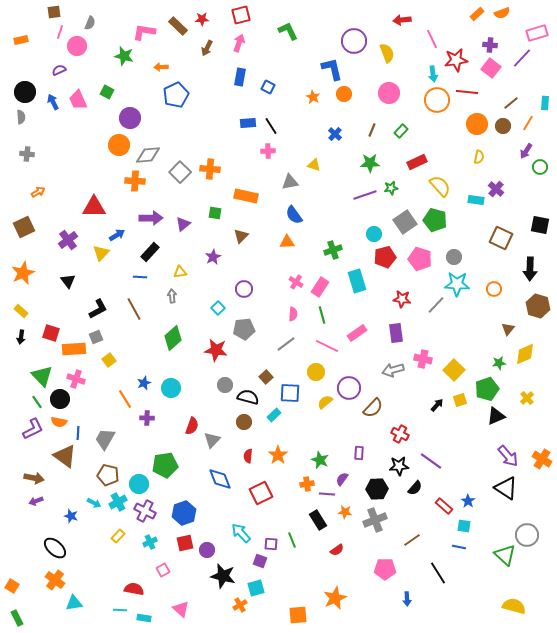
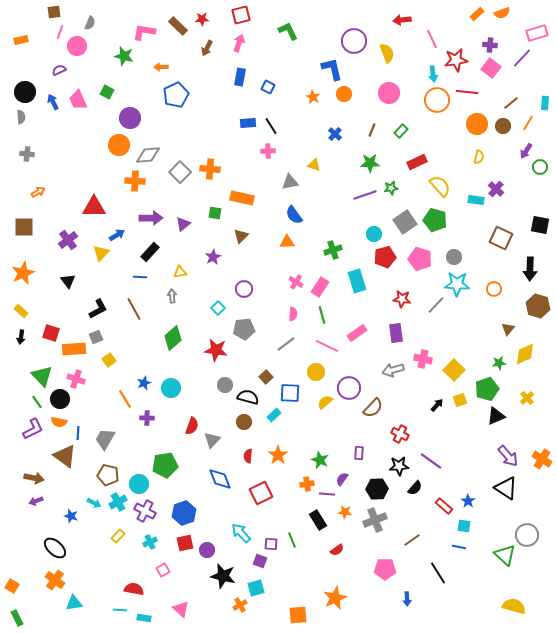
orange rectangle at (246, 196): moved 4 px left, 2 px down
brown square at (24, 227): rotated 25 degrees clockwise
